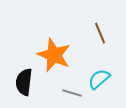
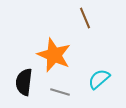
brown line: moved 15 px left, 15 px up
gray line: moved 12 px left, 1 px up
